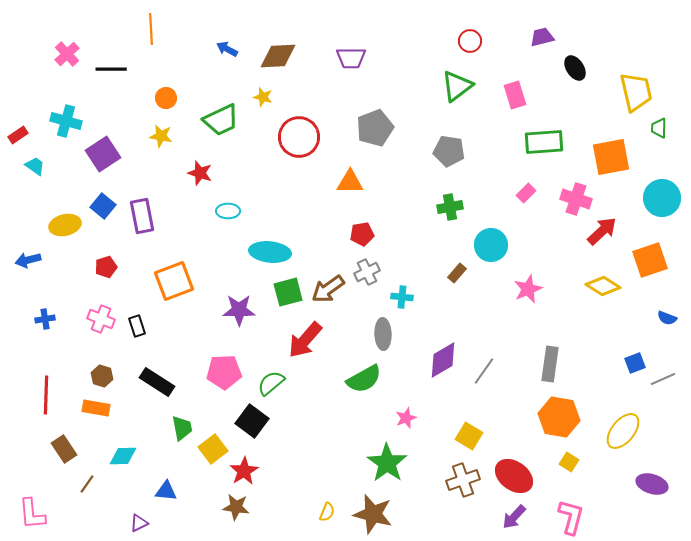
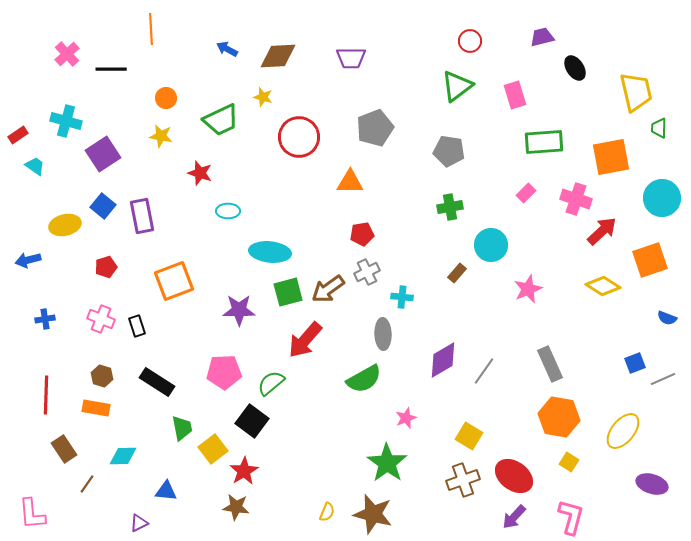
gray rectangle at (550, 364): rotated 32 degrees counterclockwise
